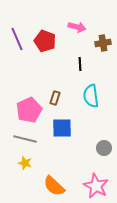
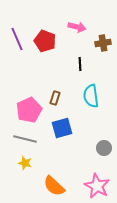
blue square: rotated 15 degrees counterclockwise
pink star: moved 1 px right
